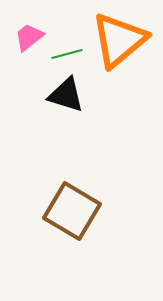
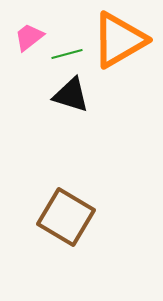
orange triangle: rotated 10 degrees clockwise
black triangle: moved 5 px right
brown square: moved 6 px left, 6 px down
